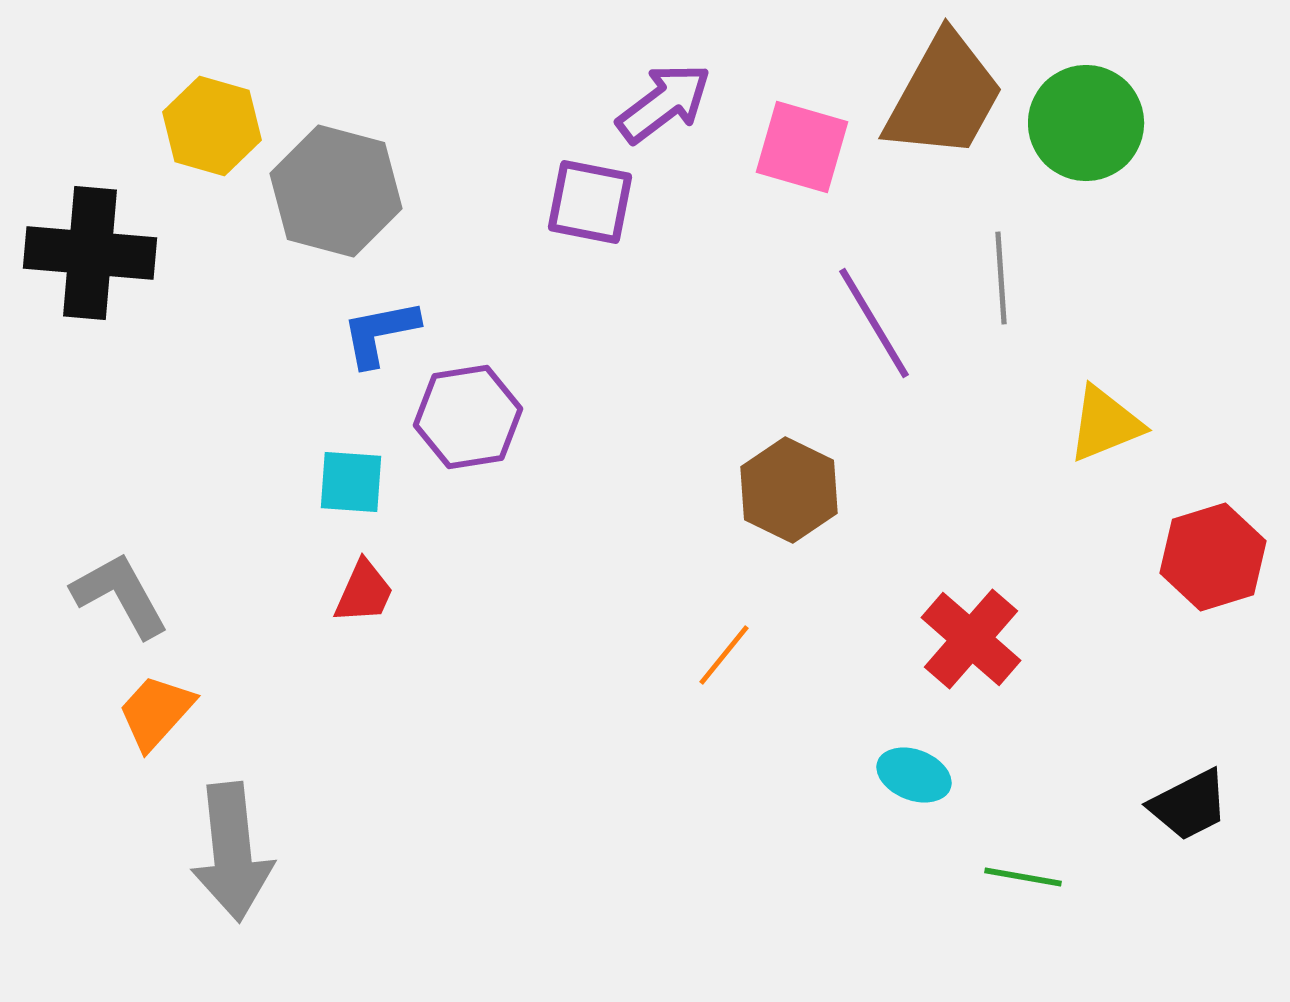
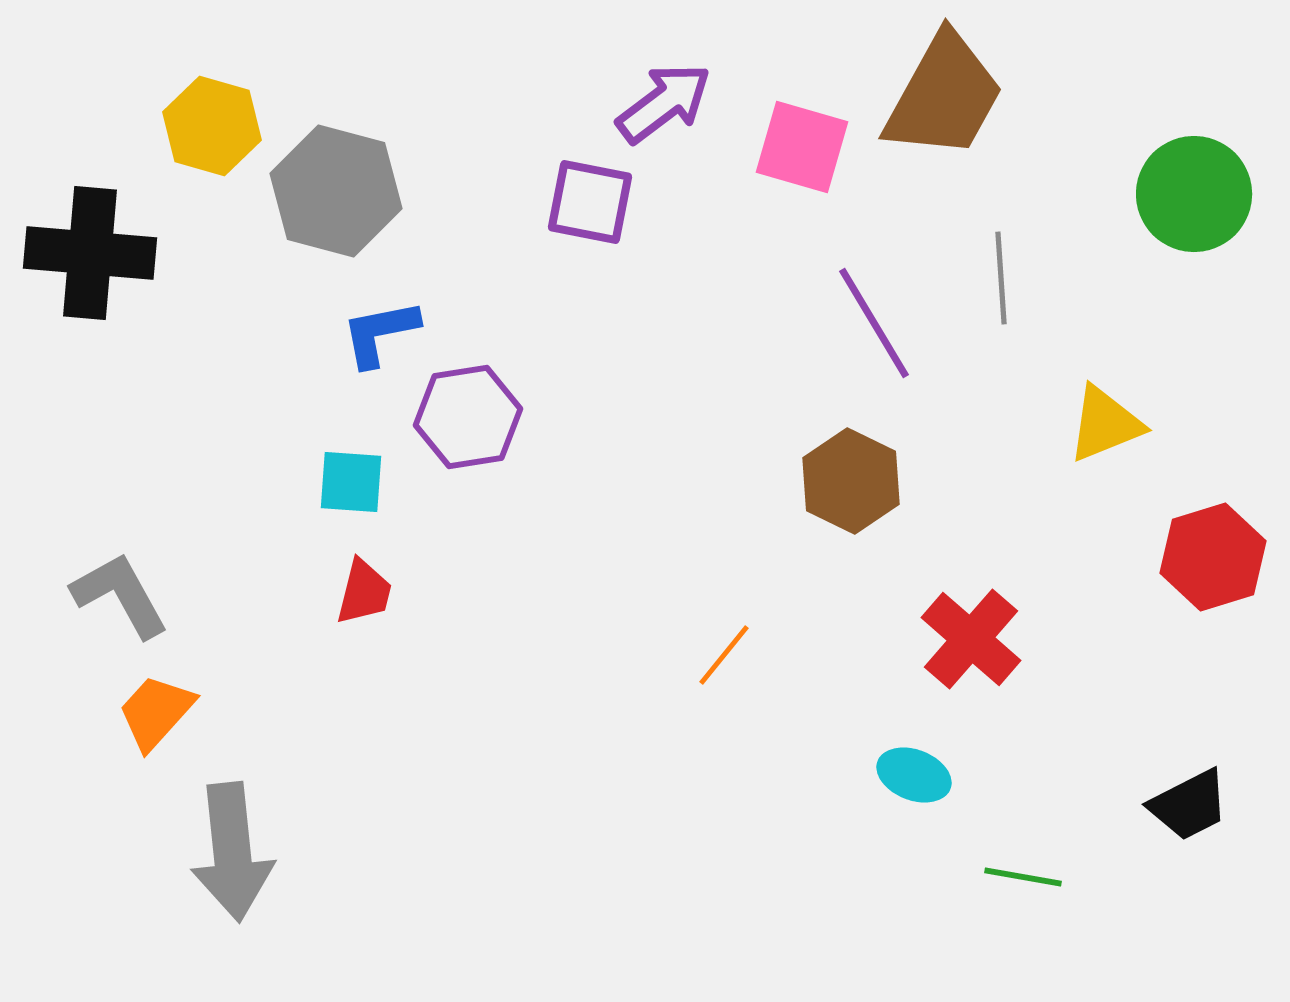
green circle: moved 108 px right, 71 px down
brown hexagon: moved 62 px right, 9 px up
red trapezoid: rotated 10 degrees counterclockwise
